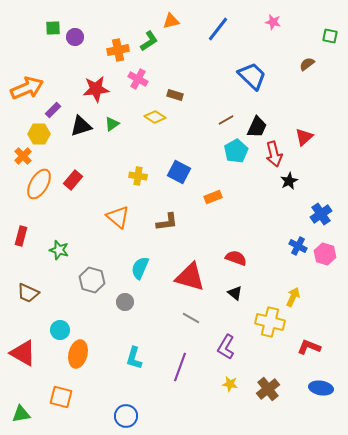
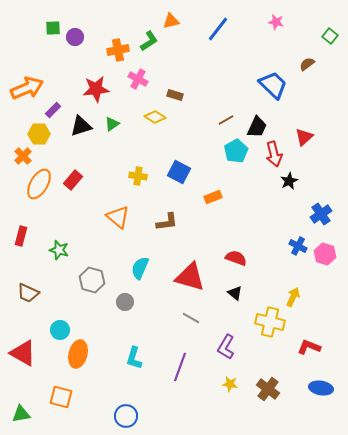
pink star at (273, 22): moved 3 px right
green square at (330, 36): rotated 28 degrees clockwise
blue trapezoid at (252, 76): moved 21 px right, 9 px down
brown cross at (268, 389): rotated 15 degrees counterclockwise
